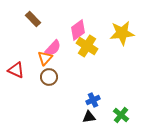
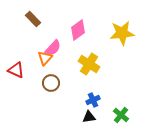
yellow cross: moved 2 px right, 18 px down
brown circle: moved 2 px right, 6 px down
